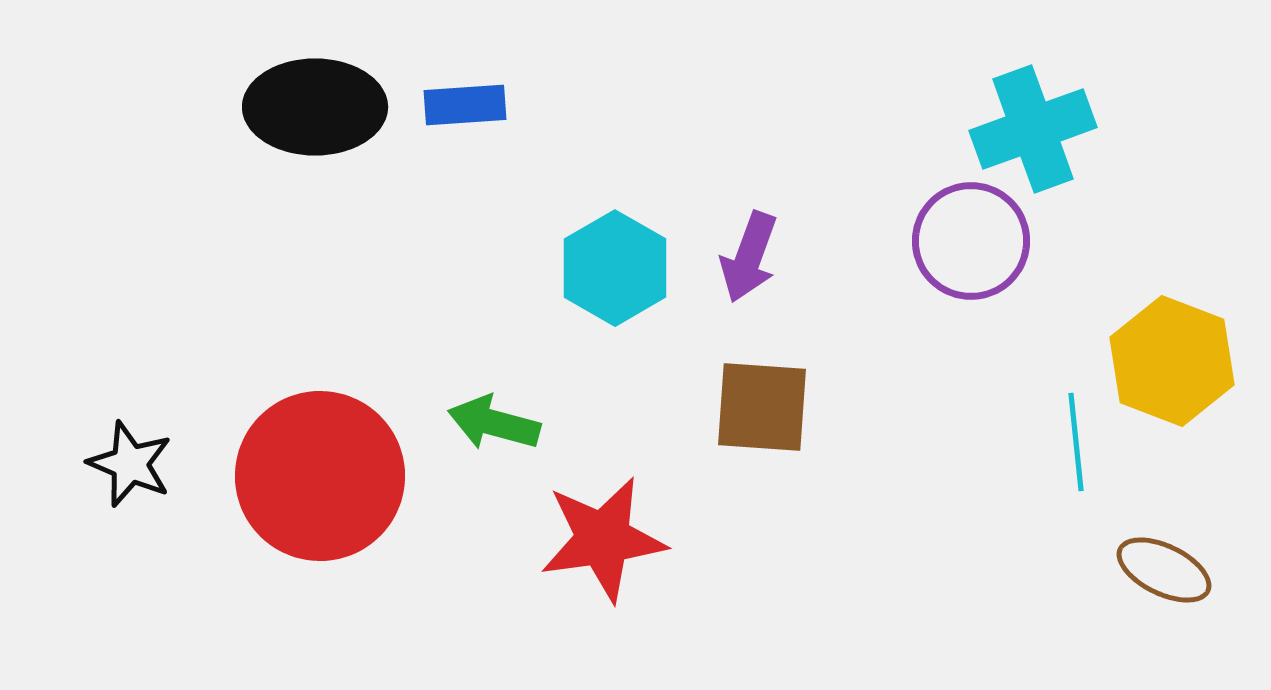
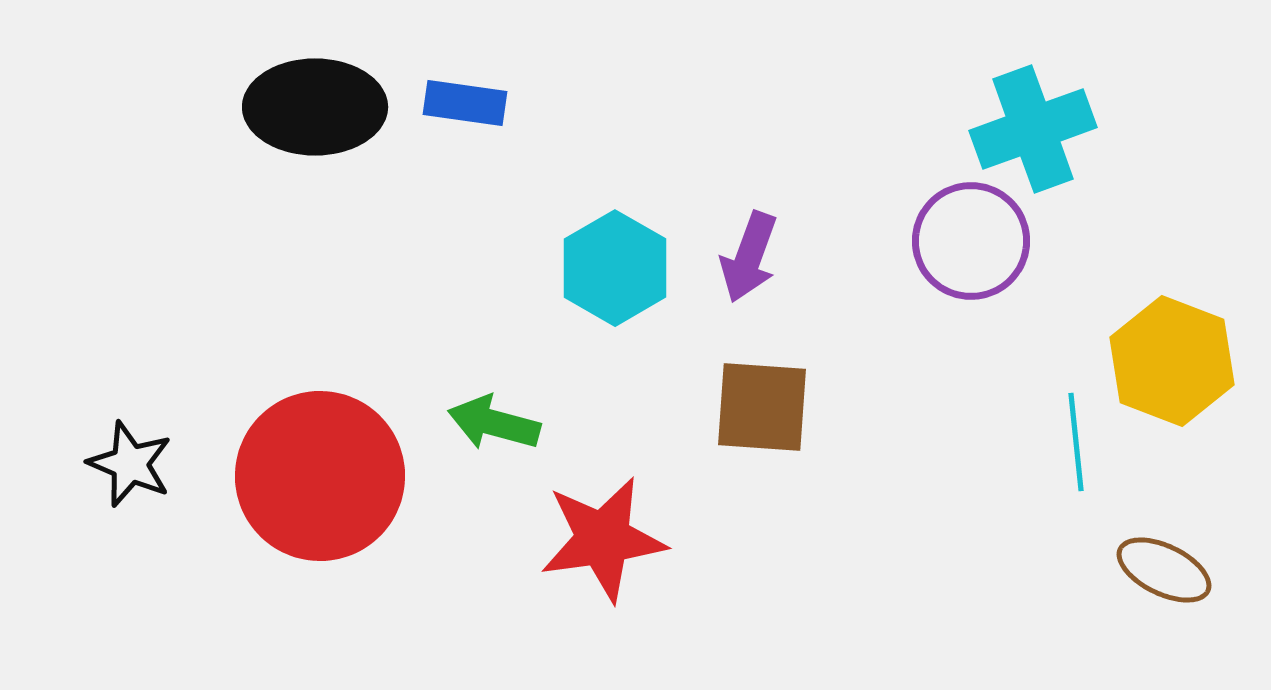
blue rectangle: moved 2 px up; rotated 12 degrees clockwise
